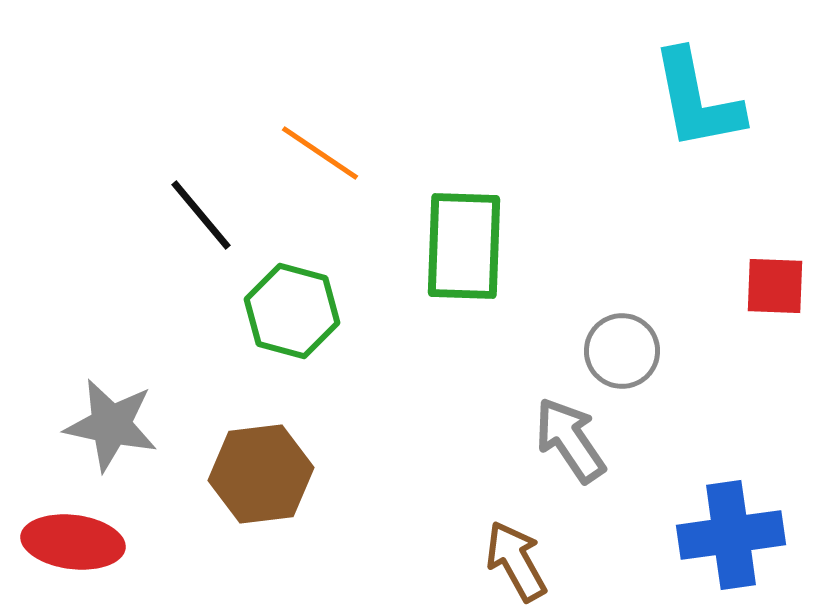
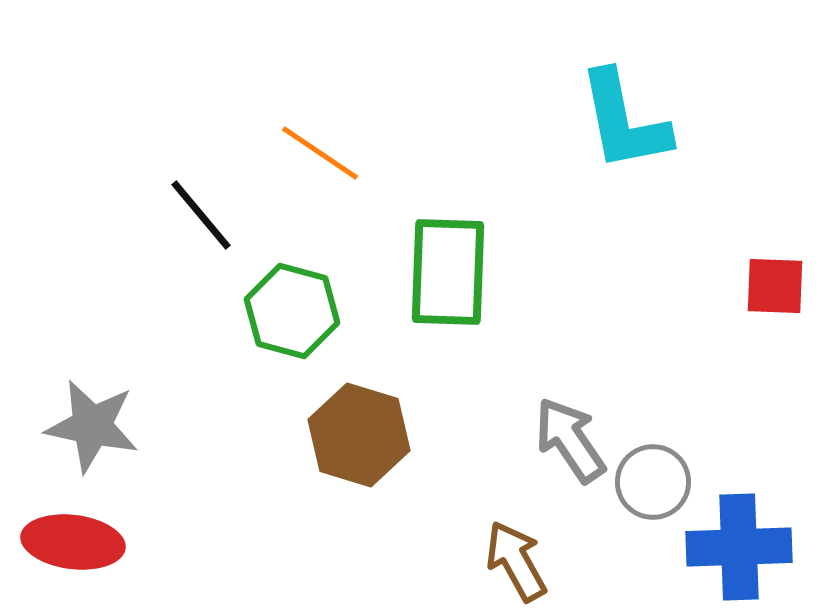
cyan L-shape: moved 73 px left, 21 px down
green rectangle: moved 16 px left, 26 px down
gray circle: moved 31 px right, 131 px down
gray star: moved 19 px left, 1 px down
brown hexagon: moved 98 px right, 39 px up; rotated 24 degrees clockwise
blue cross: moved 8 px right, 12 px down; rotated 6 degrees clockwise
